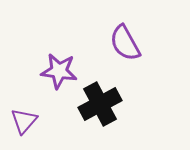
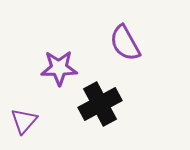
purple star: moved 3 px up; rotated 9 degrees counterclockwise
